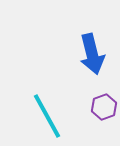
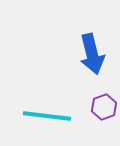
cyan line: rotated 54 degrees counterclockwise
